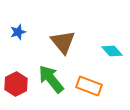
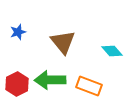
green arrow: moved 1 px left, 1 px down; rotated 52 degrees counterclockwise
red hexagon: moved 1 px right
